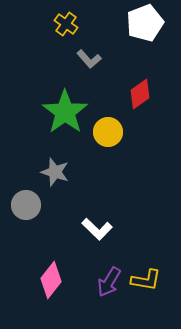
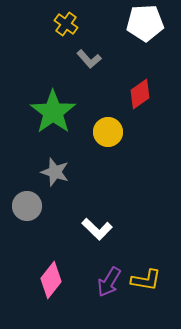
white pentagon: rotated 18 degrees clockwise
green star: moved 12 px left
gray circle: moved 1 px right, 1 px down
